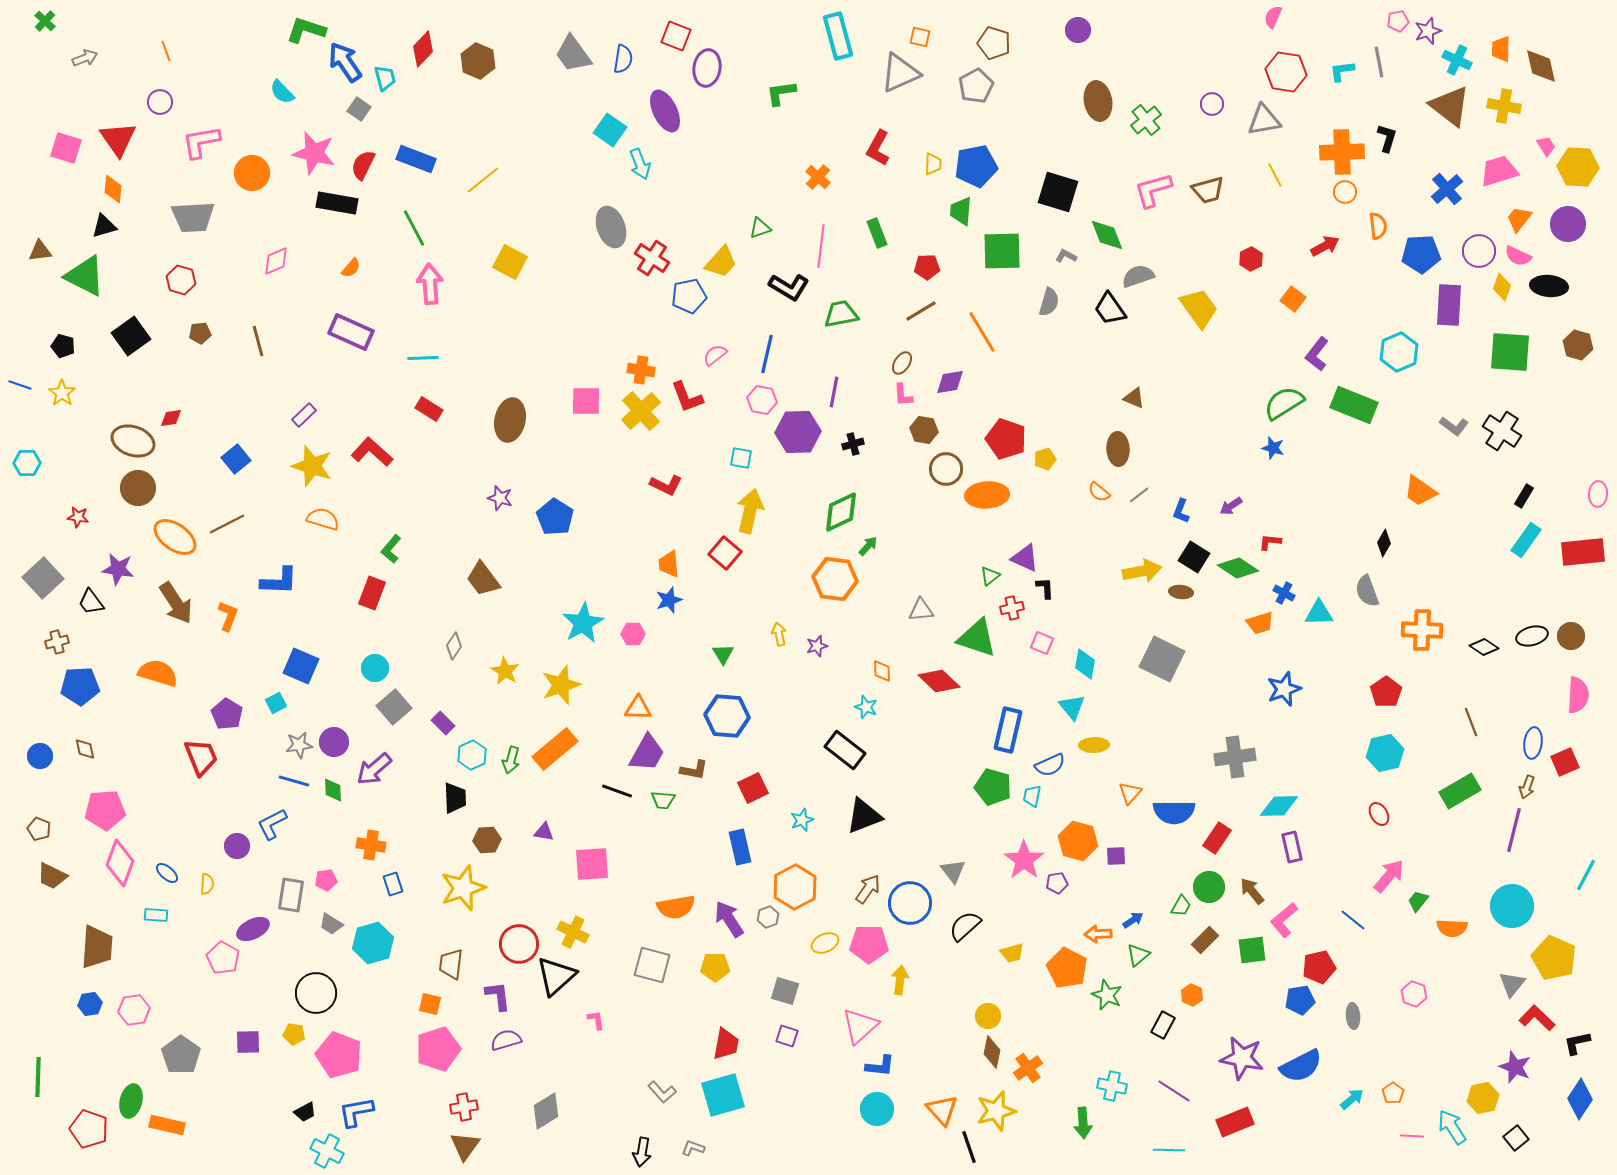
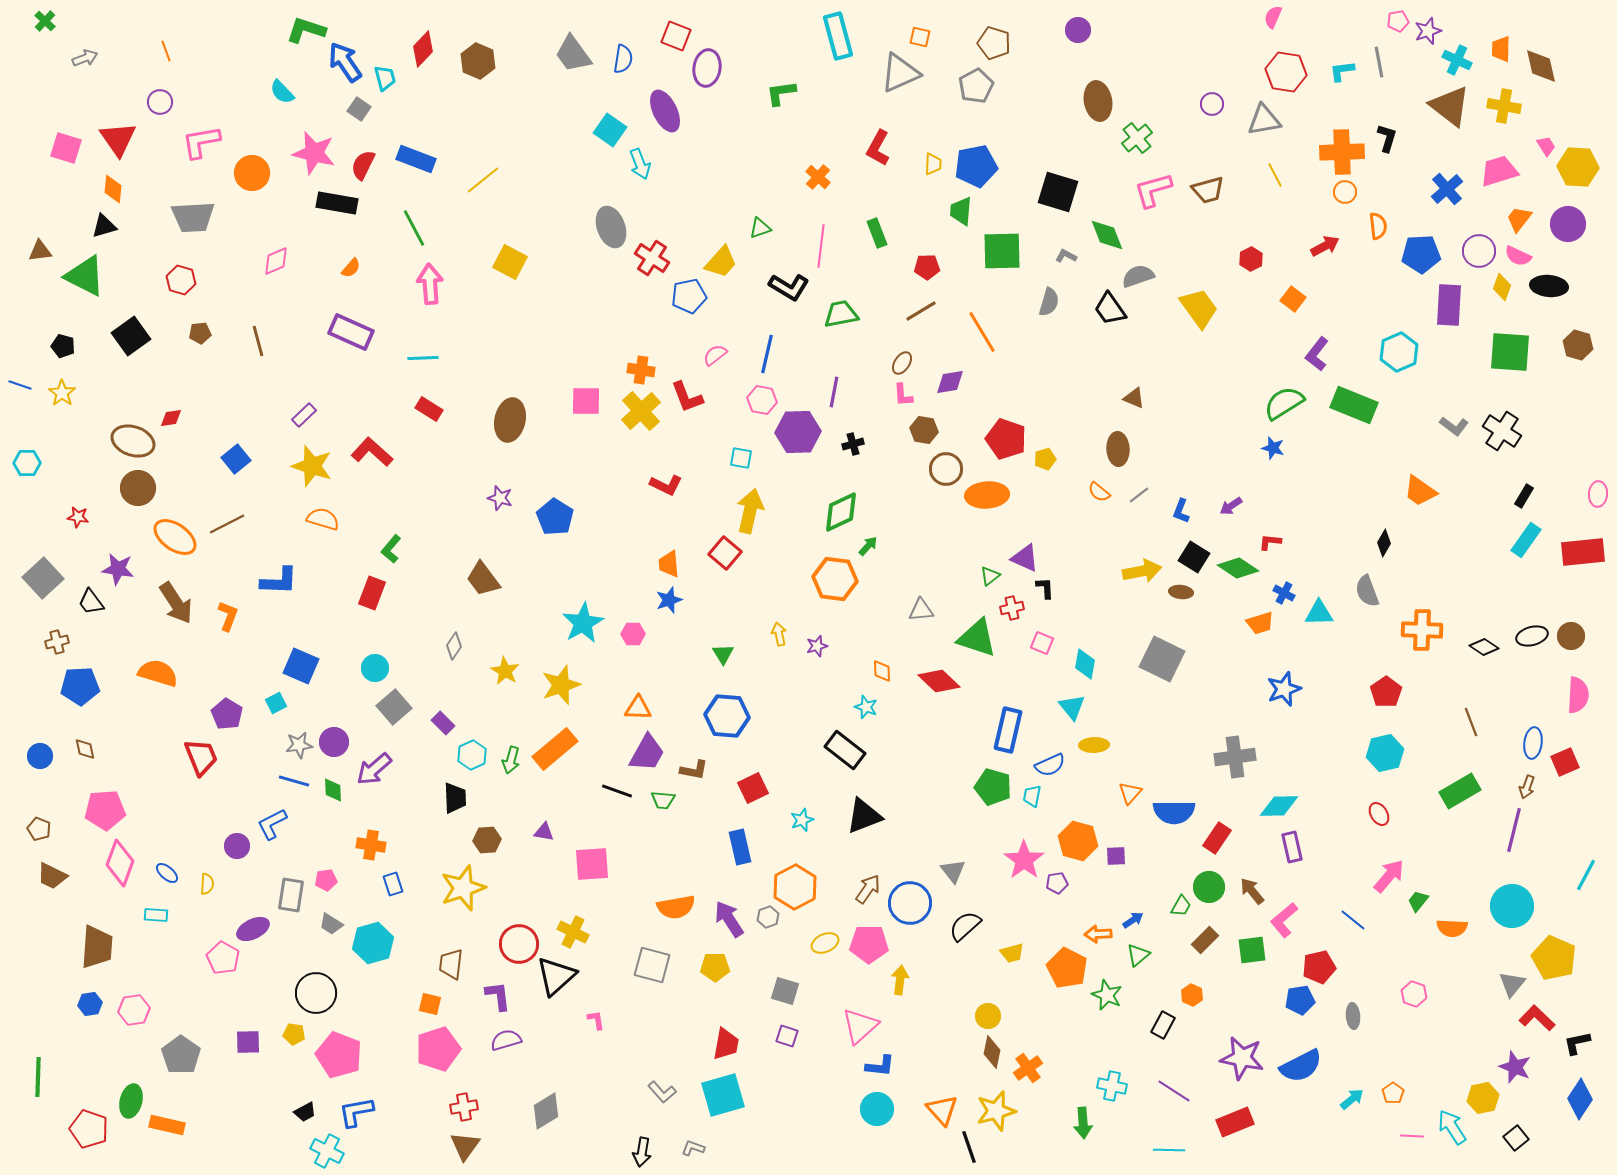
green cross at (1146, 120): moved 9 px left, 18 px down
